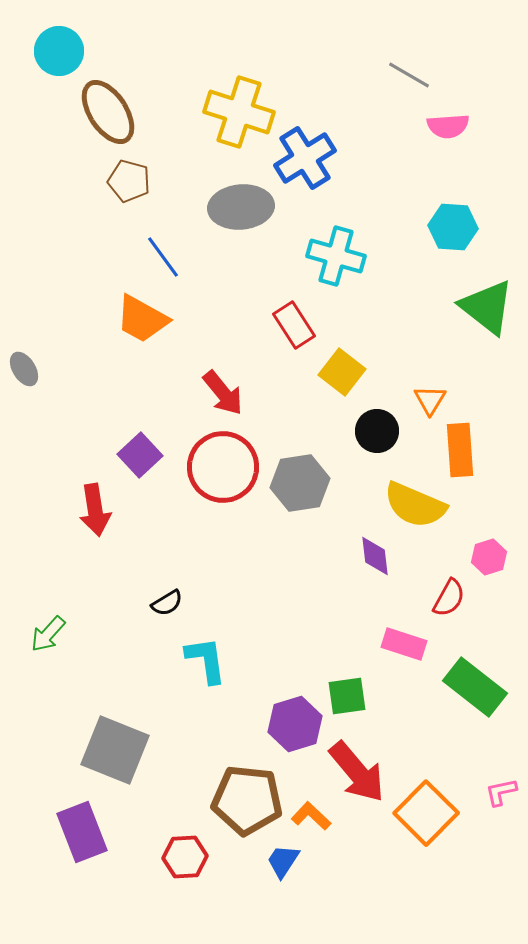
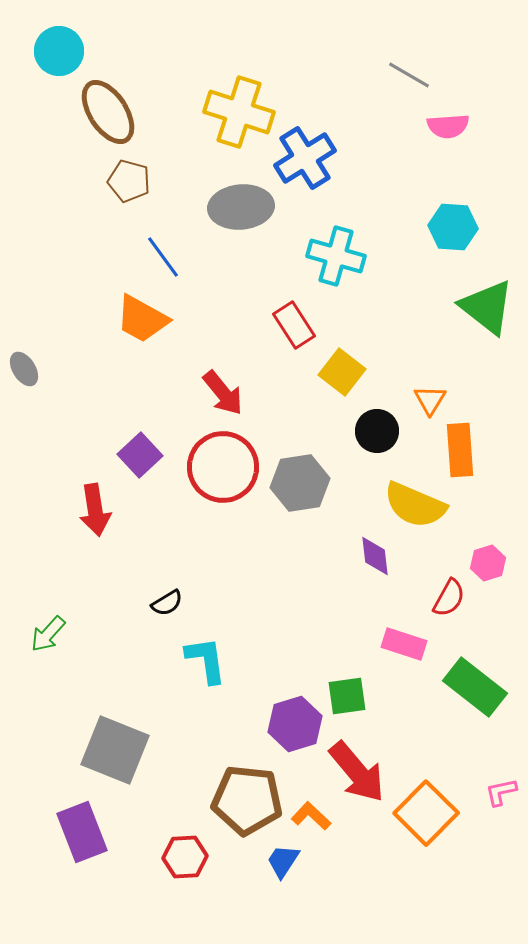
pink hexagon at (489, 557): moved 1 px left, 6 px down
